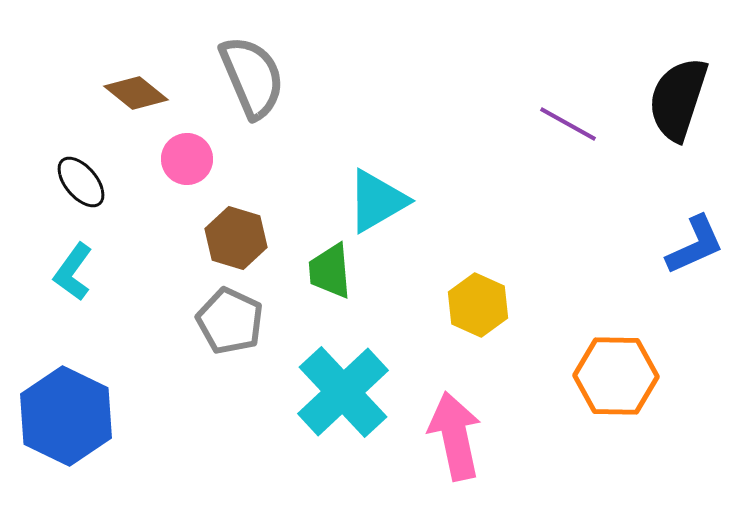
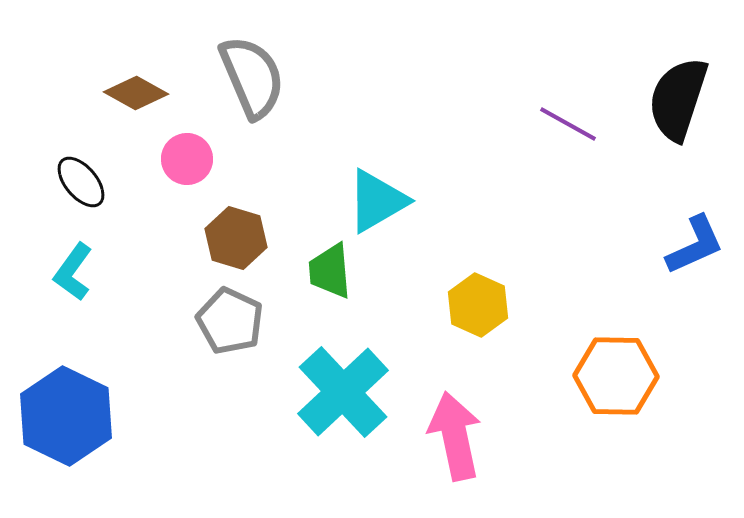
brown diamond: rotated 10 degrees counterclockwise
